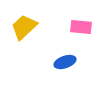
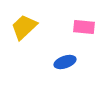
pink rectangle: moved 3 px right
